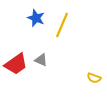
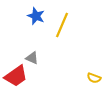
blue star: moved 2 px up
gray triangle: moved 9 px left, 2 px up
red trapezoid: moved 12 px down
